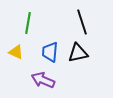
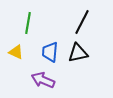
black line: rotated 45 degrees clockwise
